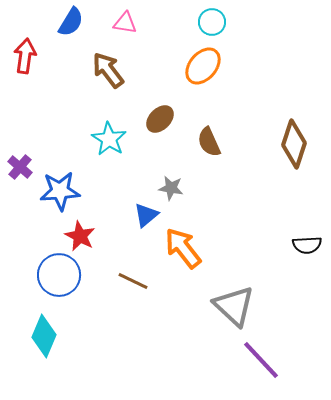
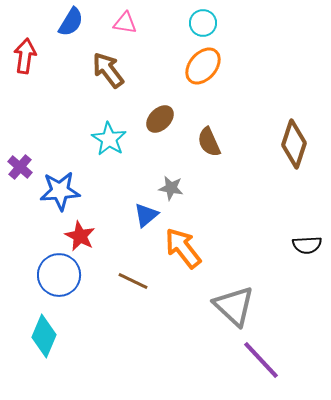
cyan circle: moved 9 px left, 1 px down
